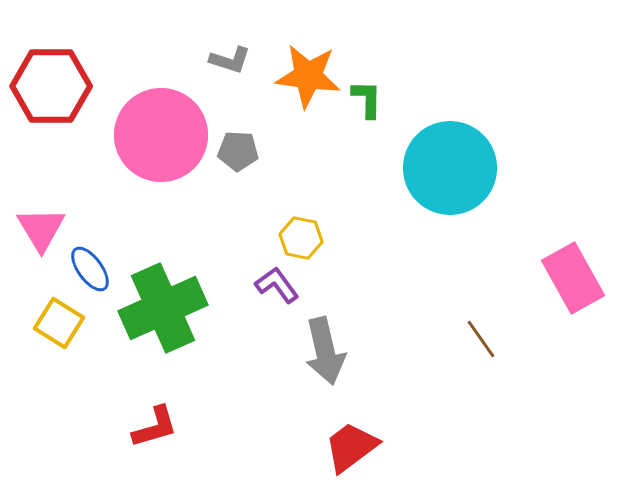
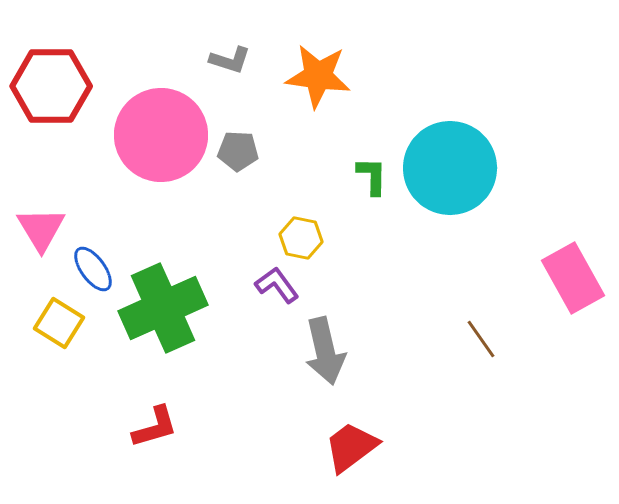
orange star: moved 10 px right
green L-shape: moved 5 px right, 77 px down
blue ellipse: moved 3 px right
